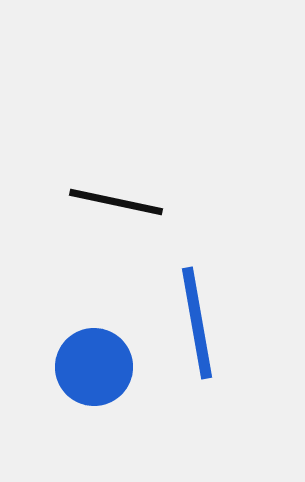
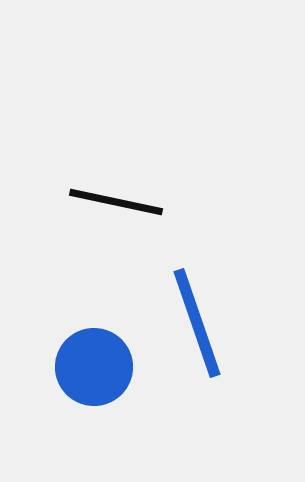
blue line: rotated 9 degrees counterclockwise
